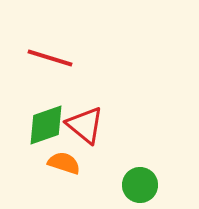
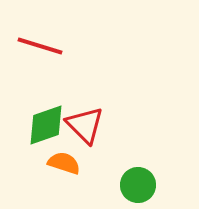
red line: moved 10 px left, 12 px up
red triangle: rotated 6 degrees clockwise
green circle: moved 2 px left
